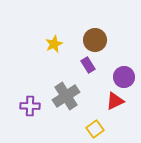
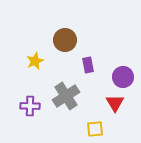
brown circle: moved 30 px left
yellow star: moved 19 px left, 17 px down
purple rectangle: rotated 21 degrees clockwise
purple circle: moved 1 px left
red triangle: moved 2 px down; rotated 36 degrees counterclockwise
yellow square: rotated 30 degrees clockwise
